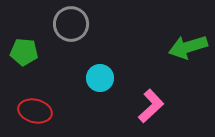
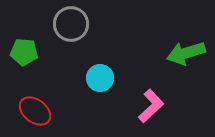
green arrow: moved 2 px left, 6 px down
red ellipse: rotated 24 degrees clockwise
